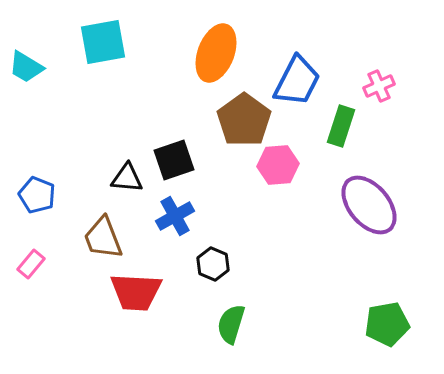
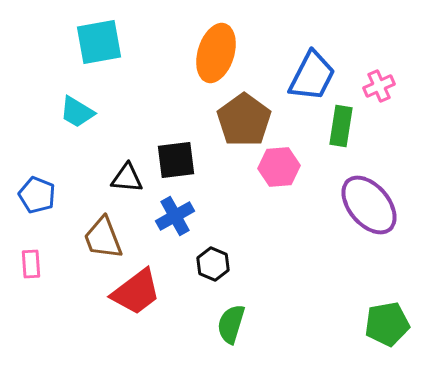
cyan square: moved 4 px left
orange ellipse: rotated 4 degrees counterclockwise
cyan trapezoid: moved 51 px right, 45 px down
blue trapezoid: moved 15 px right, 5 px up
green rectangle: rotated 9 degrees counterclockwise
black square: moved 2 px right; rotated 12 degrees clockwise
pink hexagon: moved 1 px right, 2 px down
pink rectangle: rotated 44 degrees counterclockwise
red trapezoid: rotated 40 degrees counterclockwise
